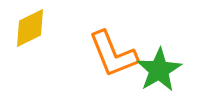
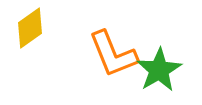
yellow diamond: rotated 9 degrees counterclockwise
